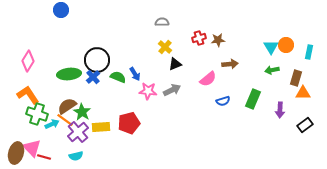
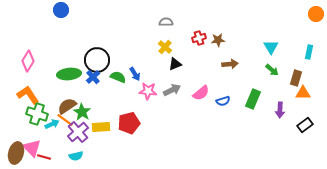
gray semicircle: moved 4 px right
orange circle: moved 30 px right, 31 px up
green arrow: rotated 128 degrees counterclockwise
pink semicircle: moved 7 px left, 14 px down
